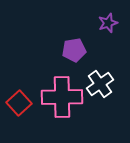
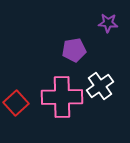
purple star: rotated 24 degrees clockwise
white cross: moved 2 px down
red square: moved 3 px left
